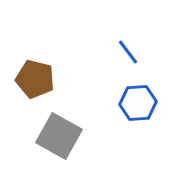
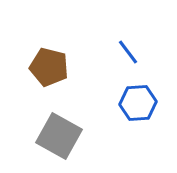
brown pentagon: moved 14 px right, 12 px up
